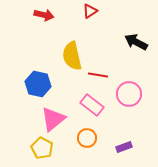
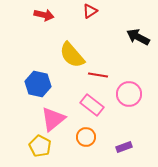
black arrow: moved 2 px right, 5 px up
yellow semicircle: moved 1 px up; rotated 28 degrees counterclockwise
orange circle: moved 1 px left, 1 px up
yellow pentagon: moved 2 px left, 2 px up
